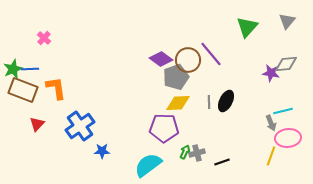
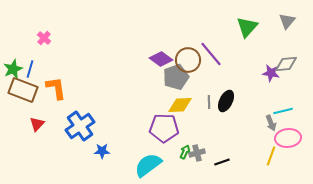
blue line: rotated 72 degrees counterclockwise
yellow diamond: moved 2 px right, 2 px down
